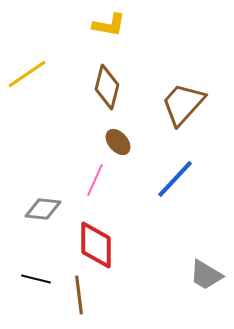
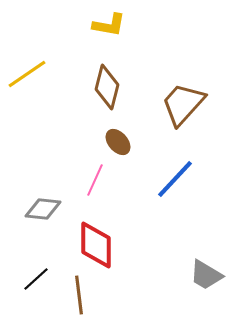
black line: rotated 56 degrees counterclockwise
